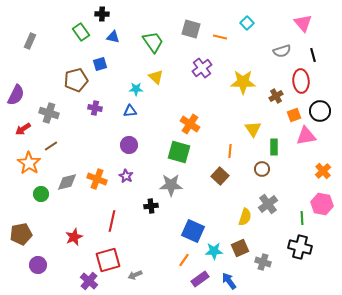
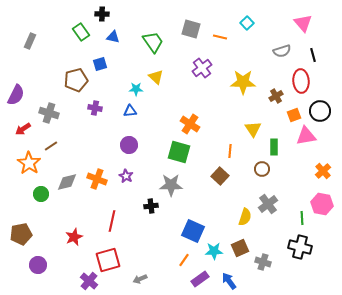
gray arrow at (135, 275): moved 5 px right, 4 px down
